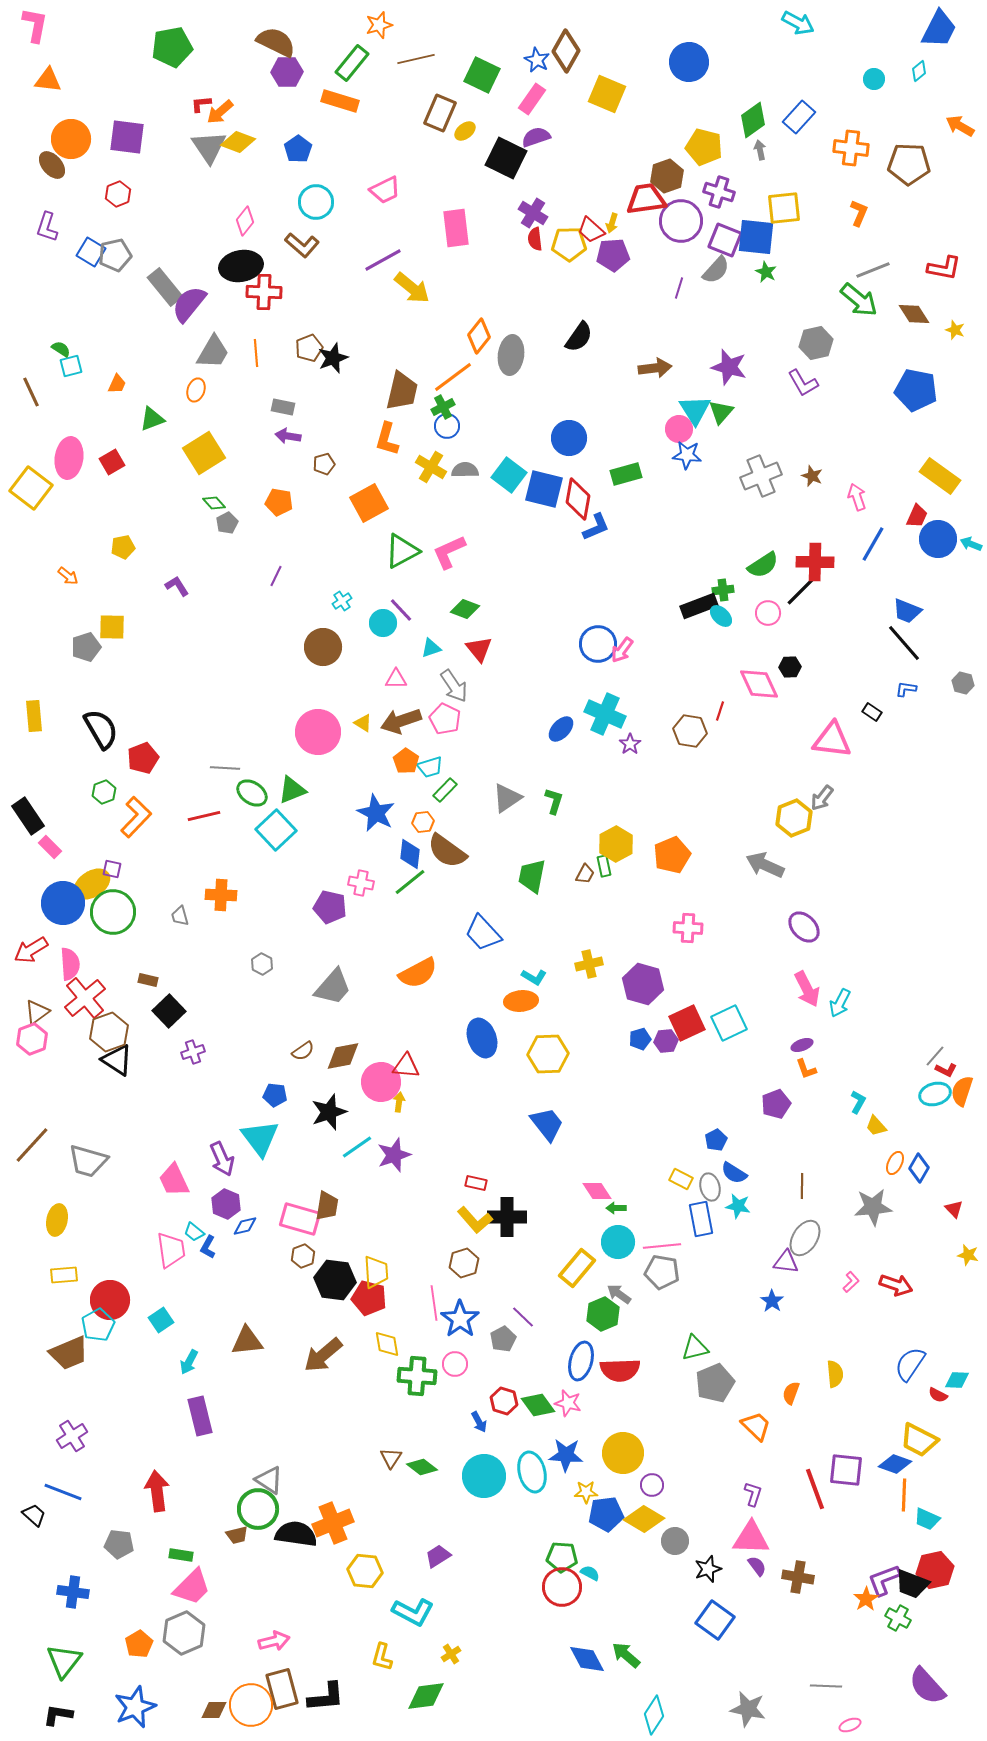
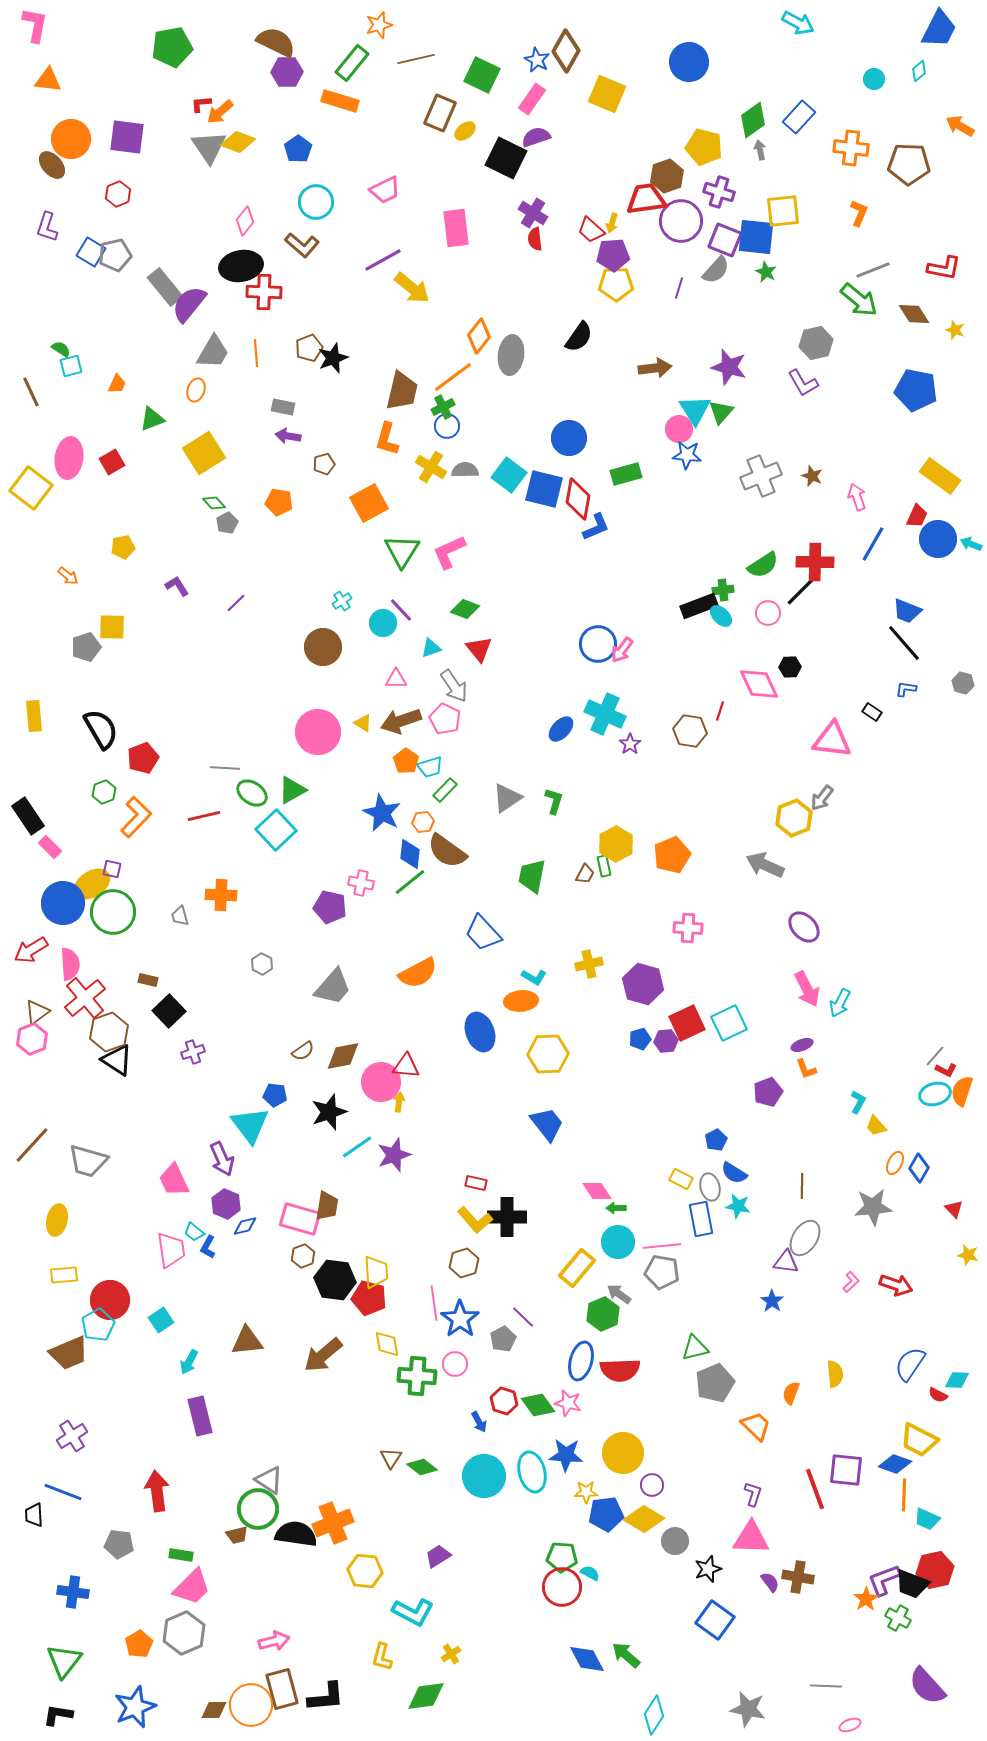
yellow square at (784, 208): moved 1 px left, 3 px down
yellow pentagon at (569, 244): moved 47 px right, 40 px down
green triangle at (402, 551): rotated 30 degrees counterclockwise
purple line at (276, 576): moved 40 px left, 27 px down; rotated 20 degrees clockwise
green triangle at (292, 790): rotated 8 degrees counterclockwise
blue star at (376, 813): moved 6 px right
blue ellipse at (482, 1038): moved 2 px left, 6 px up
purple pentagon at (776, 1104): moved 8 px left, 12 px up
cyan triangle at (260, 1138): moved 10 px left, 13 px up
black trapezoid at (34, 1515): rotated 135 degrees counterclockwise
purple semicircle at (757, 1566): moved 13 px right, 16 px down
